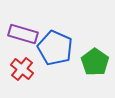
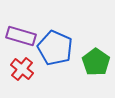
purple rectangle: moved 2 px left, 2 px down
green pentagon: moved 1 px right
